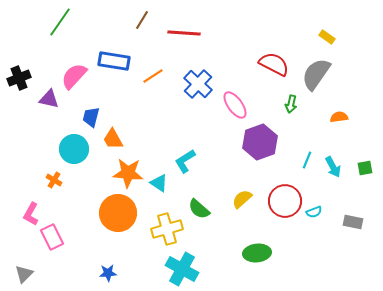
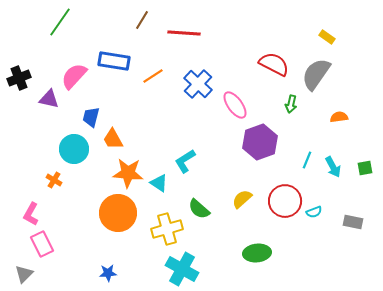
pink rectangle: moved 10 px left, 7 px down
